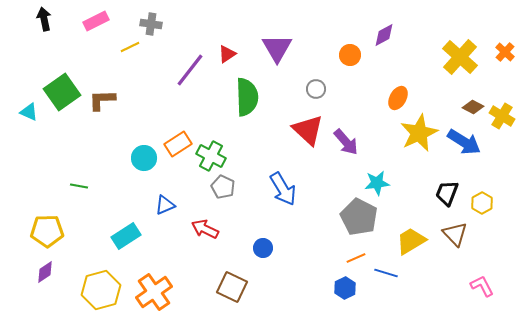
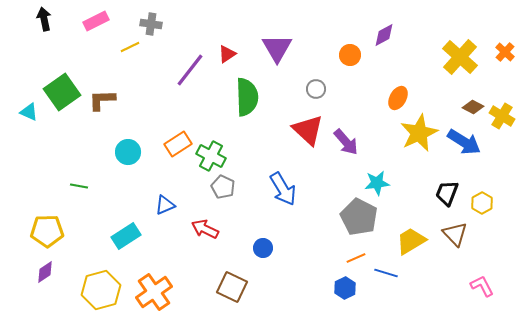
cyan circle at (144, 158): moved 16 px left, 6 px up
